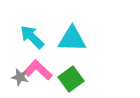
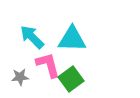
pink L-shape: moved 10 px right, 5 px up; rotated 32 degrees clockwise
gray star: rotated 18 degrees counterclockwise
